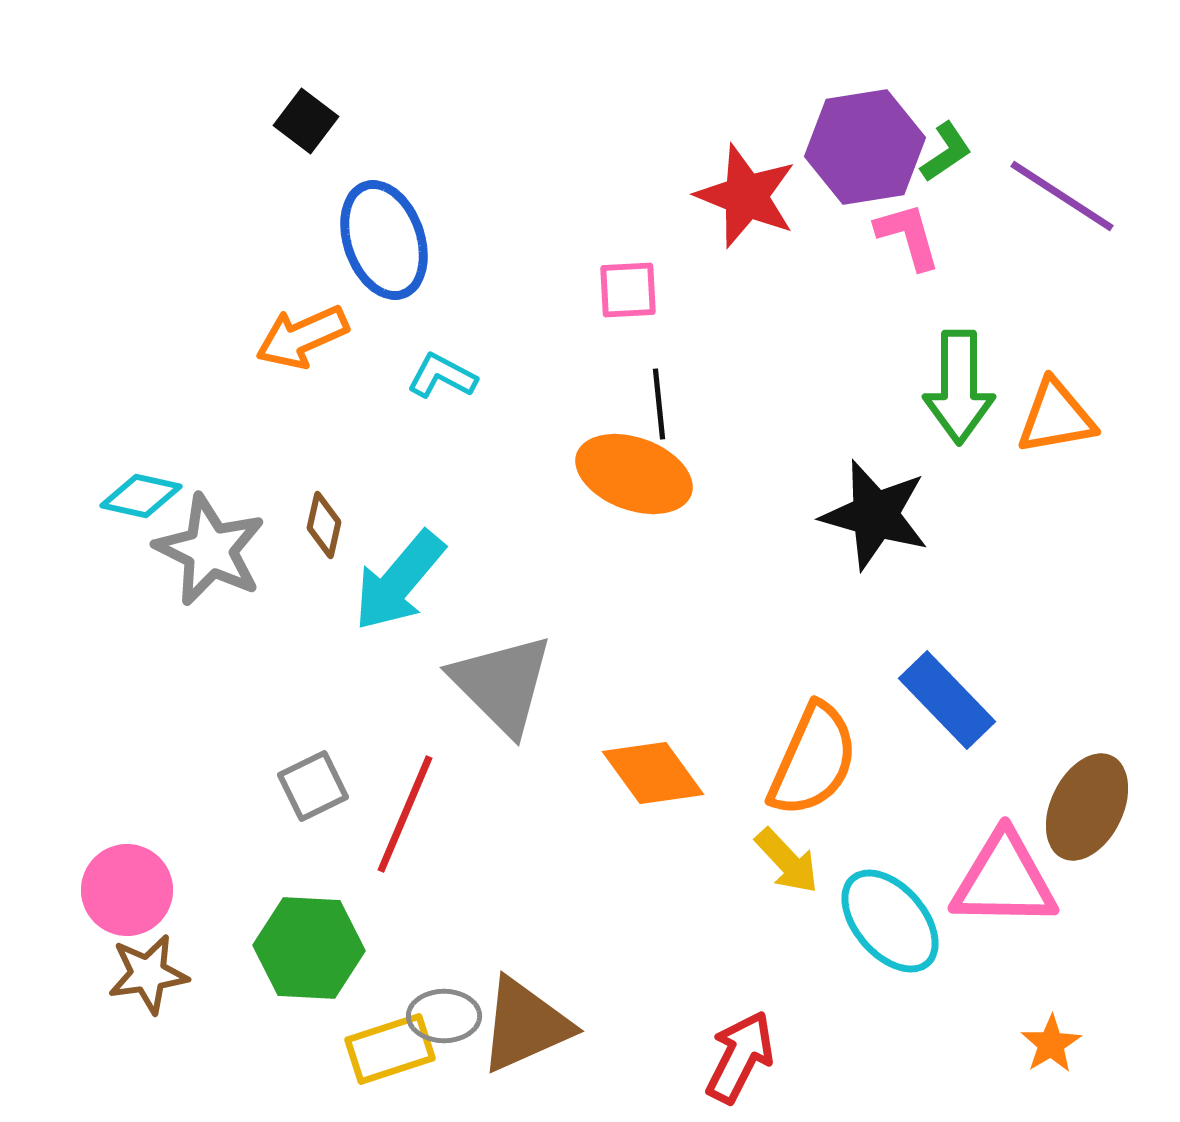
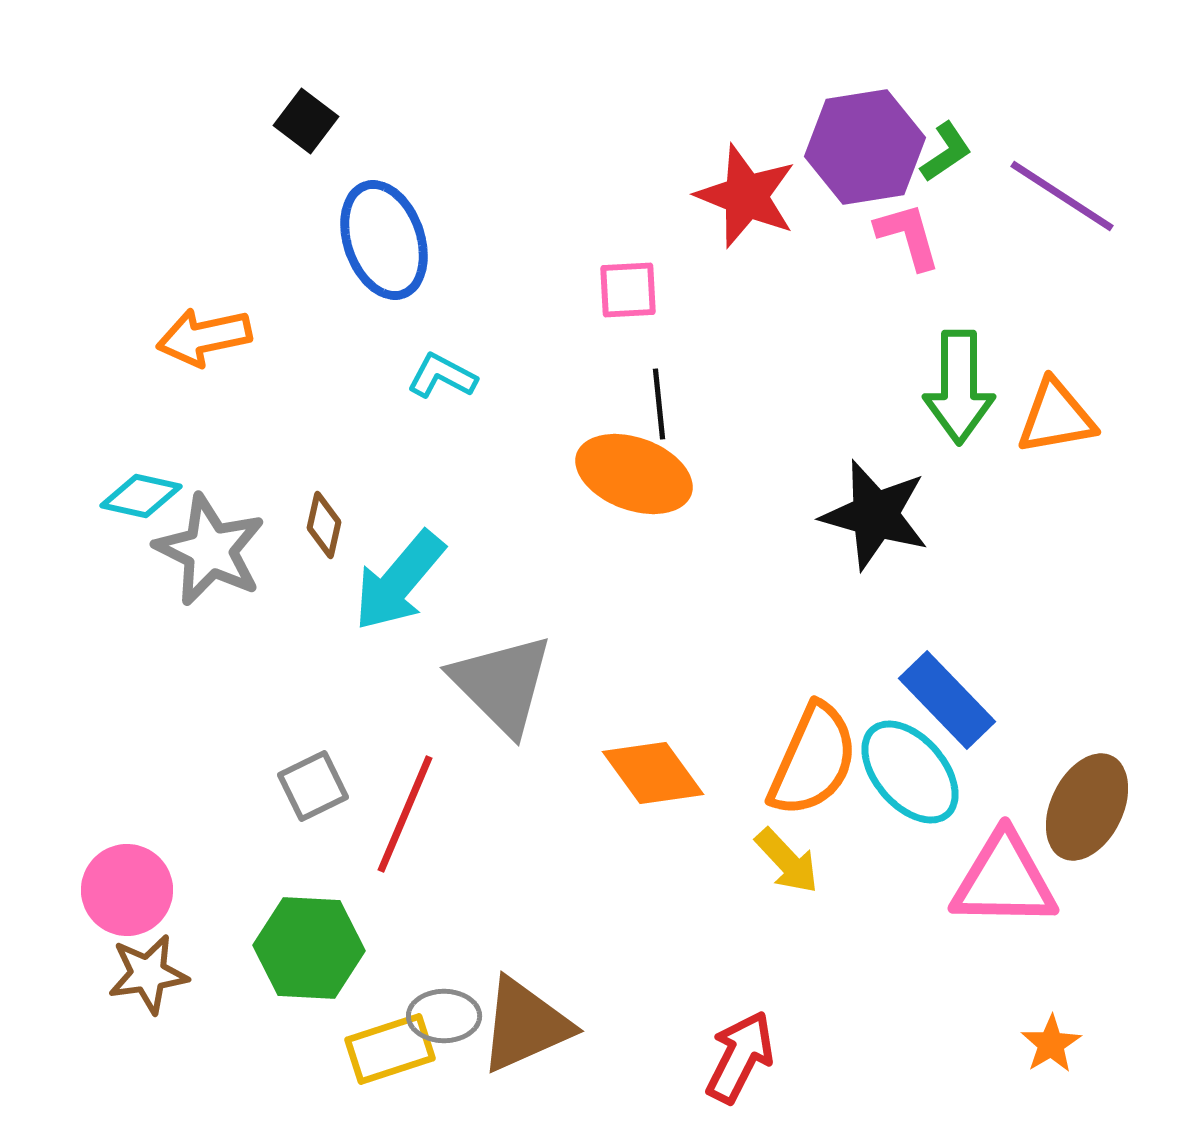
orange arrow: moved 98 px left; rotated 12 degrees clockwise
cyan ellipse: moved 20 px right, 149 px up
